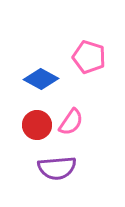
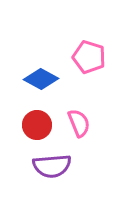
pink semicircle: moved 8 px right, 1 px down; rotated 56 degrees counterclockwise
purple semicircle: moved 5 px left, 2 px up
